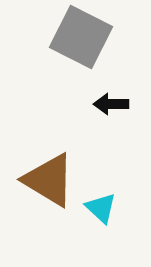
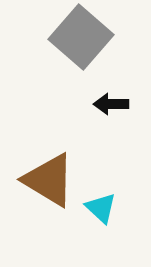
gray square: rotated 14 degrees clockwise
